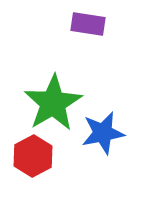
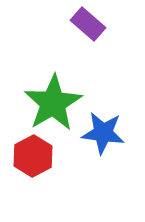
purple rectangle: rotated 32 degrees clockwise
blue star: rotated 18 degrees clockwise
